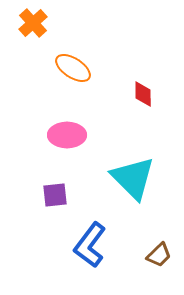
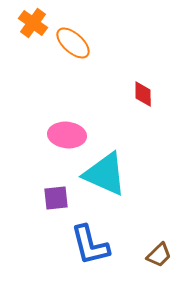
orange cross: rotated 12 degrees counterclockwise
orange ellipse: moved 25 px up; rotated 9 degrees clockwise
pink ellipse: rotated 6 degrees clockwise
cyan triangle: moved 28 px left, 4 px up; rotated 21 degrees counterclockwise
purple square: moved 1 px right, 3 px down
blue L-shape: rotated 51 degrees counterclockwise
